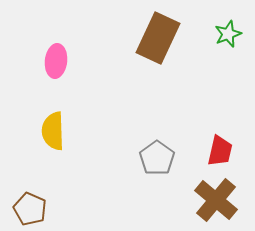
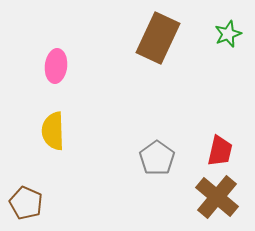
pink ellipse: moved 5 px down
brown cross: moved 1 px right, 3 px up
brown pentagon: moved 4 px left, 6 px up
